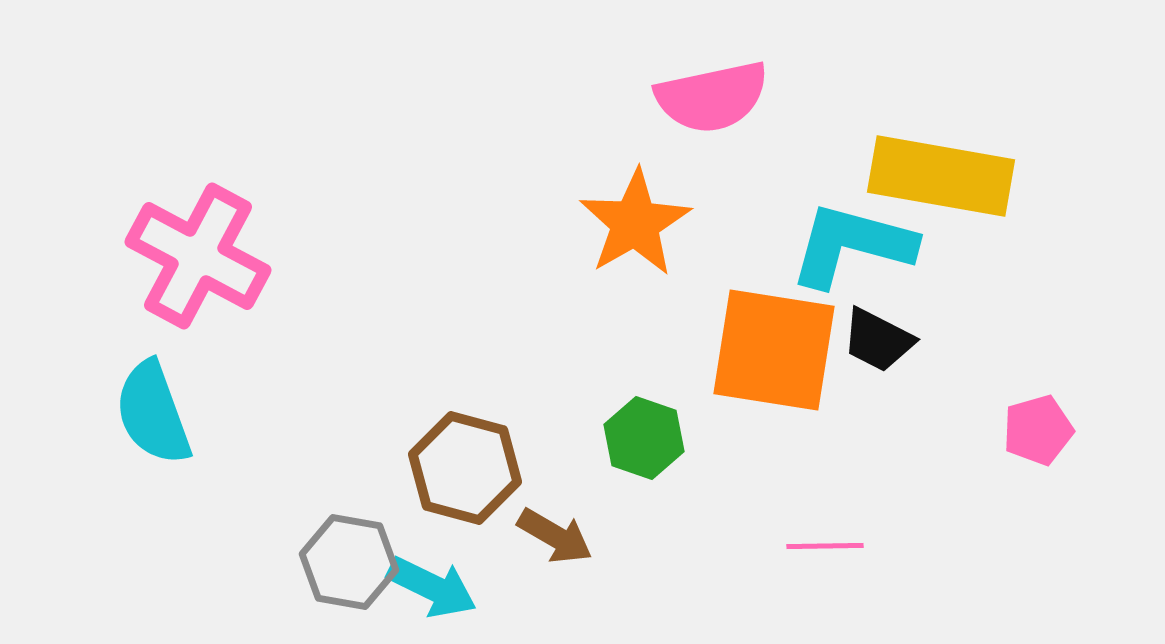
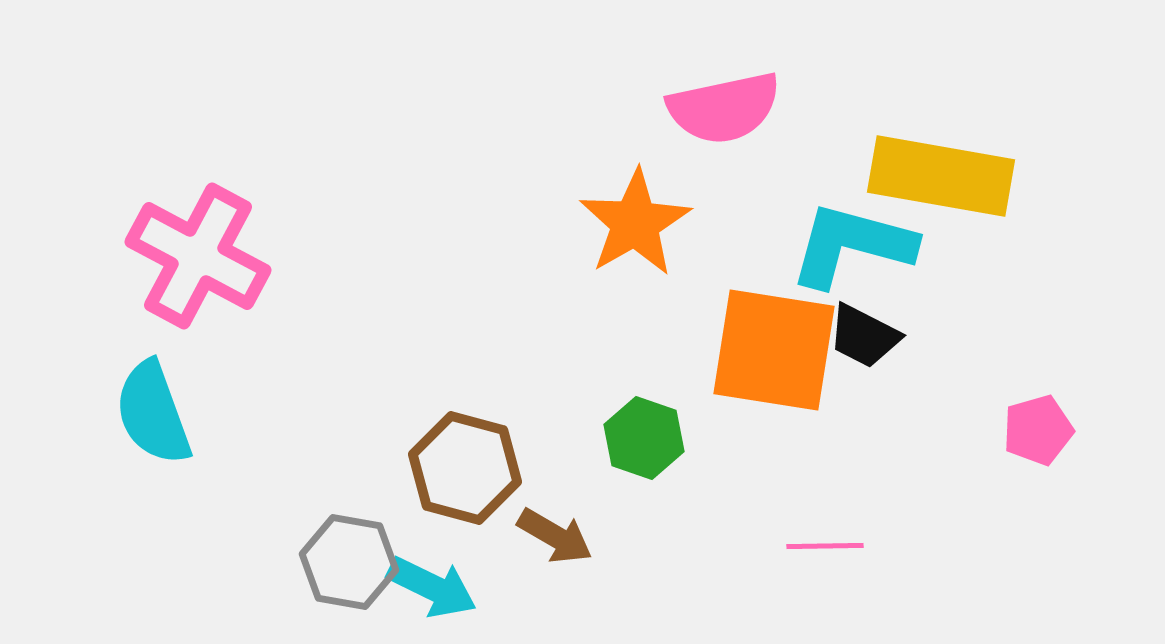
pink semicircle: moved 12 px right, 11 px down
black trapezoid: moved 14 px left, 4 px up
